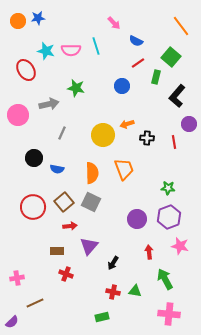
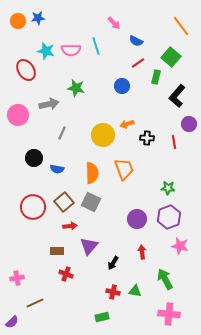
red arrow at (149, 252): moved 7 px left
